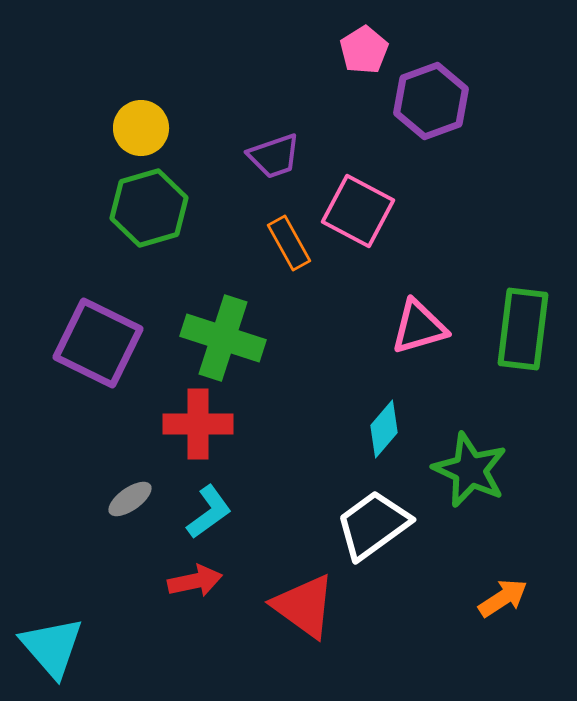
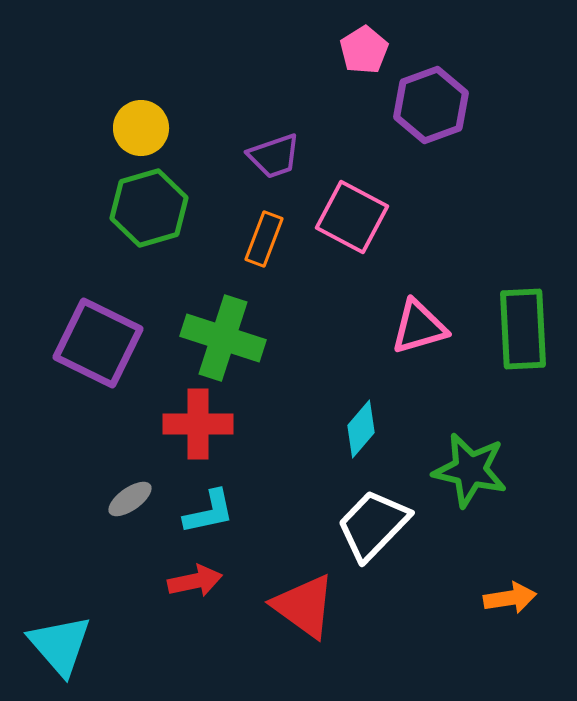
purple hexagon: moved 4 px down
pink square: moved 6 px left, 6 px down
orange rectangle: moved 25 px left, 4 px up; rotated 50 degrees clockwise
green rectangle: rotated 10 degrees counterclockwise
cyan diamond: moved 23 px left
green star: rotated 12 degrees counterclockwise
cyan L-shape: rotated 24 degrees clockwise
white trapezoid: rotated 10 degrees counterclockwise
orange arrow: moved 7 px right; rotated 24 degrees clockwise
cyan triangle: moved 8 px right, 2 px up
